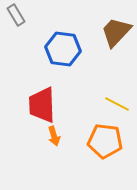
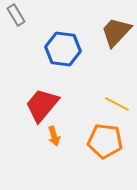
red trapezoid: rotated 42 degrees clockwise
